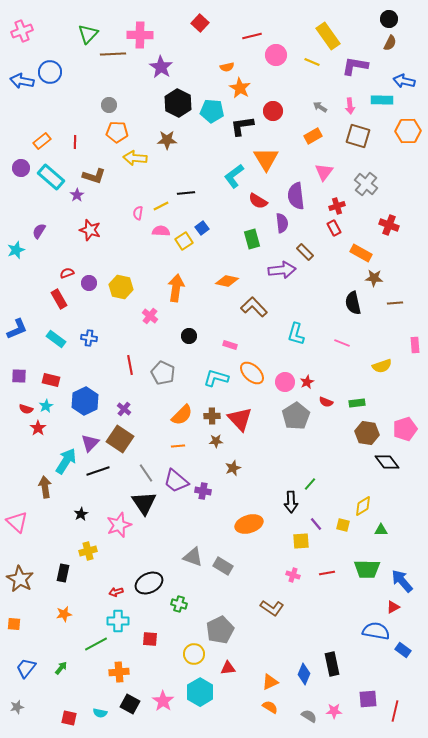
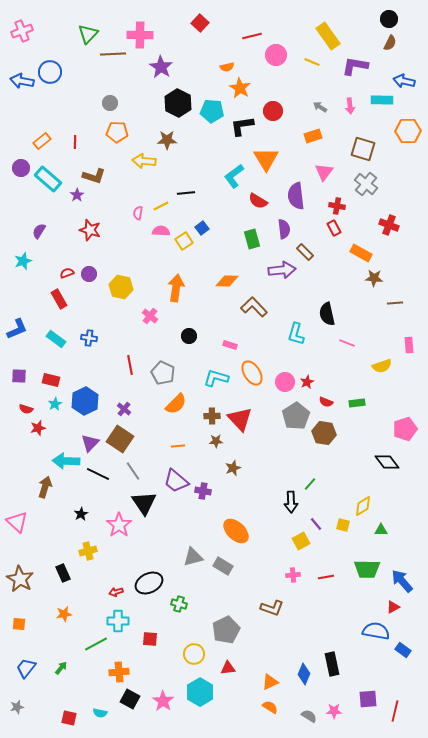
gray circle at (109, 105): moved 1 px right, 2 px up
orange rectangle at (313, 136): rotated 12 degrees clockwise
brown square at (358, 136): moved 5 px right, 13 px down
yellow arrow at (135, 158): moved 9 px right, 3 px down
cyan rectangle at (51, 177): moved 3 px left, 2 px down
red cross at (337, 206): rotated 28 degrees clockwise
purple semicircle at (282, 223): moved 2 px right, 6 px down
cyan star at (16, 250): moved 7 px right, 11 px down
orange diamond at (227, 281): rotated 10 degrees counterclockwise
purple circle at (89, 283): moved 9 px up
black semicircle at (353, 303): moved 26 px left, 11 px down
pink line at (342, 343): moved 5 px right
pink rectangle at (415, 345): moved 6 px left
orange ellipse at (252, 373): rotated 15 degrees clockwise
cyan star at (46, 406): moved 9 px right, 2 px up
orange semicircle at (182, 415): moved 6 px left, 11 px up
red star at (38, 428): rotated 21 degrees clockwise
brown hexagon at (367, 433): moved 43 px left
cyan arrow at (66, 461): rotated 120 degrees counterclockwise
black line at (98, 471): moved 3 px down; rotated 45 degrees clockwise
gray line at (146, 473): moved 13 px left, 2 px up
brown arrow at (45, 487): rotated 25 degrees clockwise
orange ellipse at (249, 524): moved 13 px left, 7 px down; rotated 60 degrees clockwise
pink star at (119, 525): rotated 15 degrees counterclockwise
yellow square at (301, 541): rotated 24 degrees counterclockwise
gray triangle at (193, 557): rotated 35 degrees counterclockwise
black rectangle at (63, 573): rotated 36 degrees counterclockwise
red line at (327, 573): moved 1 px left, 4 px down
pink cross at (293, 575): rotated 24 degrees counterclockwise
brown L-shape at (272, 608): rotated 15 degrees counterclockwise
orange square at (14, 624): moved 5 px right
gray pentagon at (220, 630): moved 6 px right
black square at (130, 704): moved 5 px up
